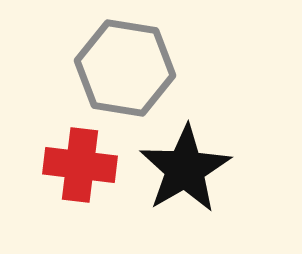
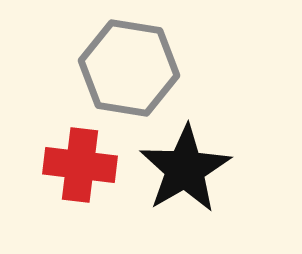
gray hexagon: moved 4 px right
